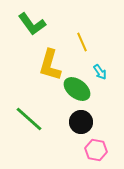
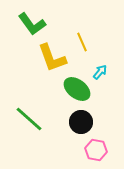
yellow L-shape: moved 2 px right, 7 px up; rotated 36 degrees counterclockwise
cyan arrow: rotated 105 degrees counterclockwise
